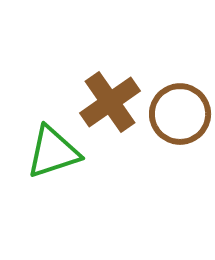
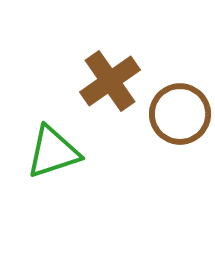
brown cross: moved 21 px up
